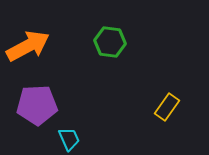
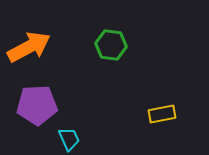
green hexagon: moved 1 px right, 3 px down
orange arrow: moved 1 px right, 1 px down
yellow rectangle: moved 5 px left, 7 px down; rotated 44 degrees clockwise
